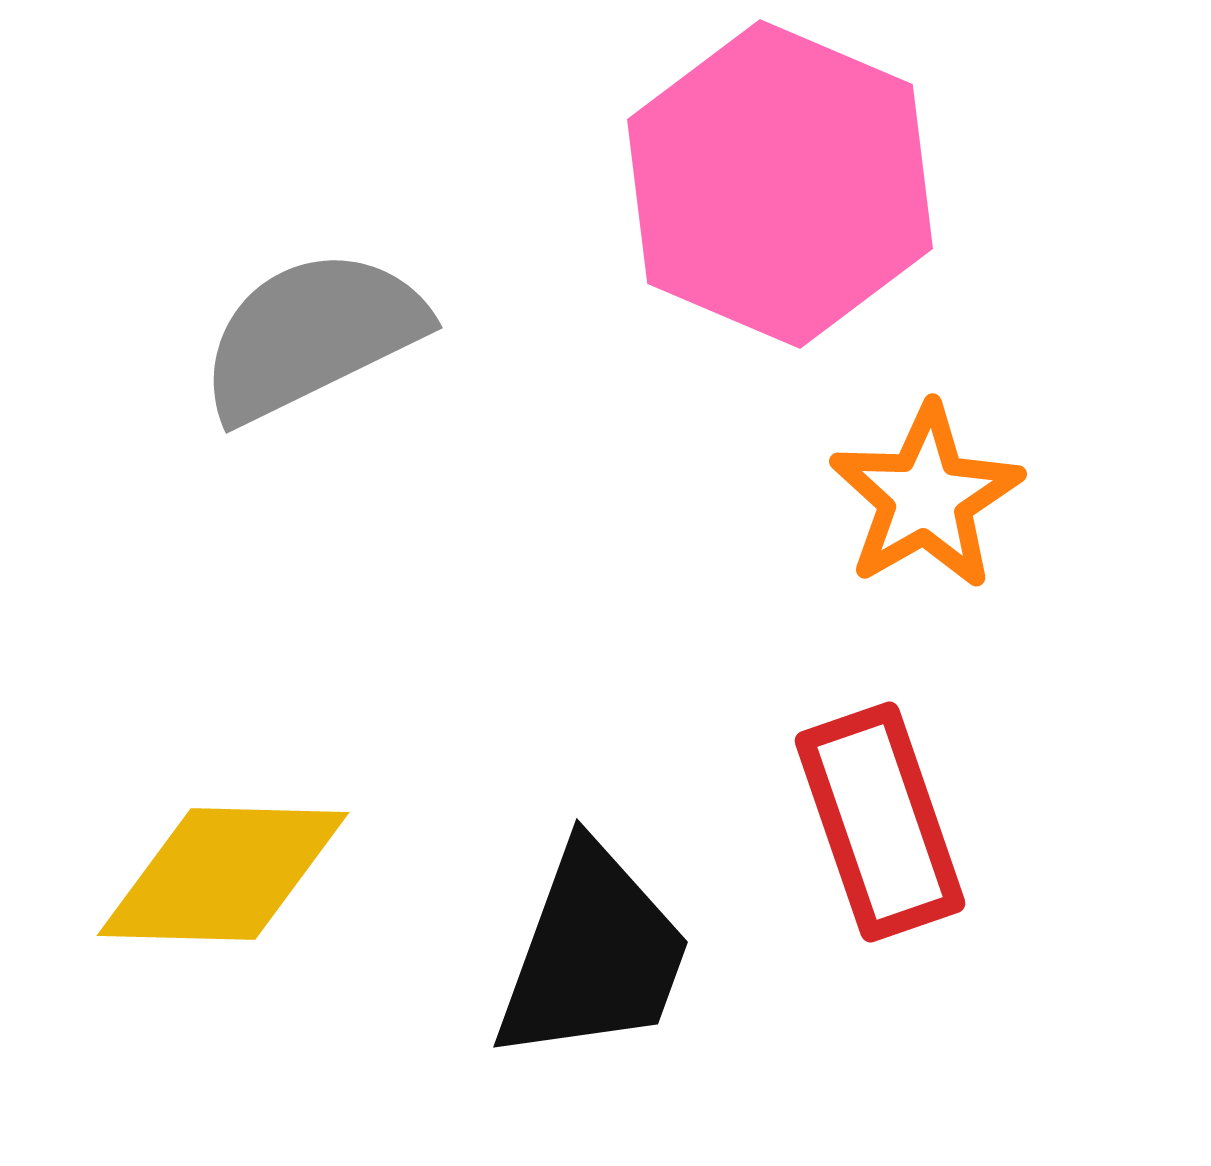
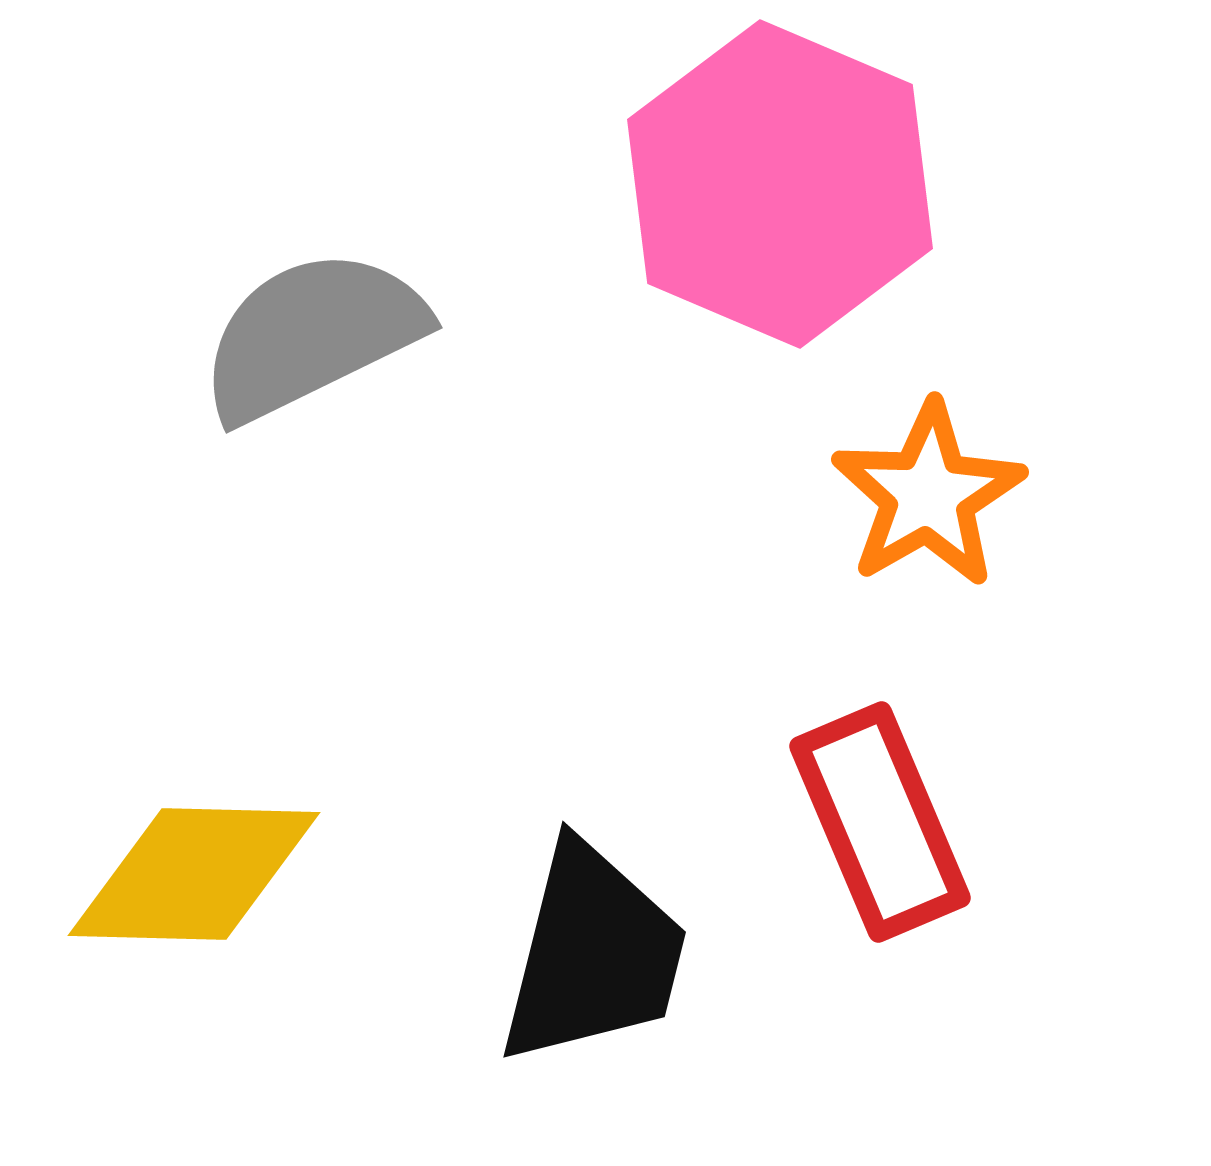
orange star: moved 2 px right, 2 px up
red rectangle: rotated 4 degrees counterclockwise
yellow diamond: moved 29 px left
black trapezoid: rotated 6 degrees counterclockwise
